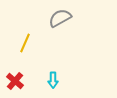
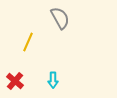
gray semicircle: rotated 90 degrees clockwise
yellow line: moved 3 px right, 1 px up
